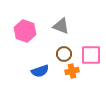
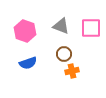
pink square: moved 27 px up
blue semicircle: moved 12 px left, 8 px up
